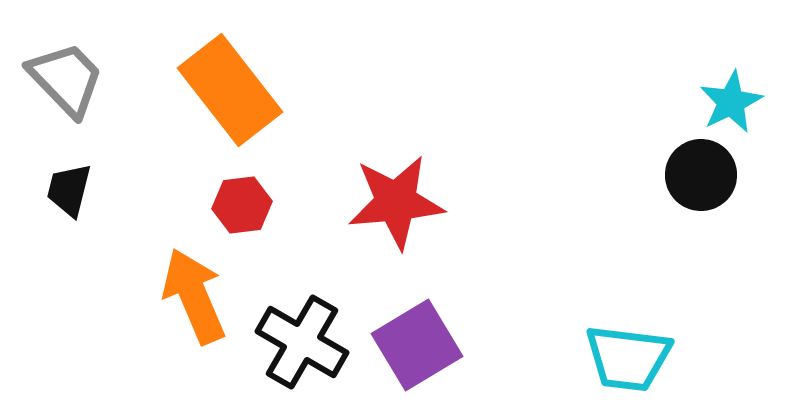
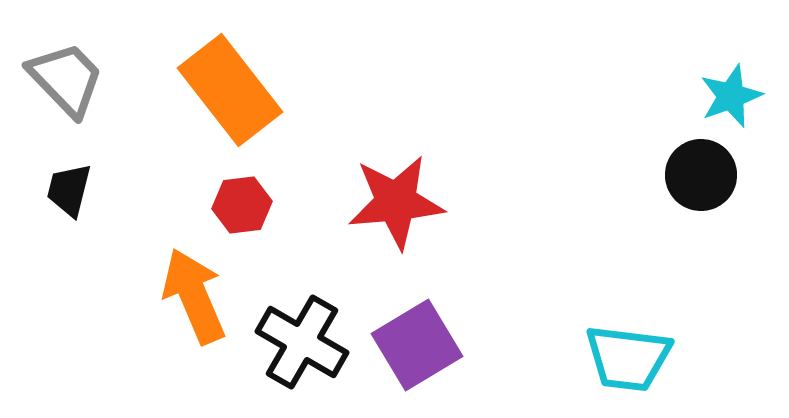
cyan star: moved 6 px up; rotated 6 degrees clockwise
